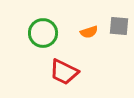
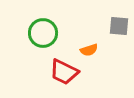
orange semicircle: moved 18 px down
